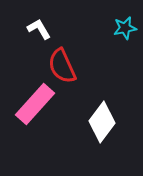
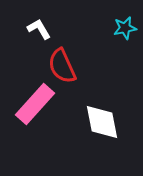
white diamond: rotated 48 degrees counterclockwise
